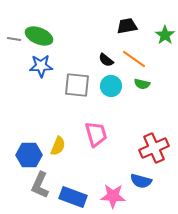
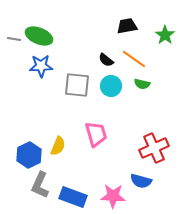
blue hexagon: rotated 25 degrees counterclockwise
